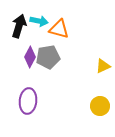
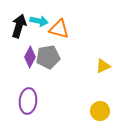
yellow circle: moved 5 px down
